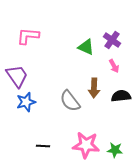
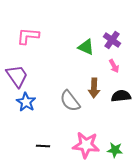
blue star: rotated 24 degrees counterclockwise
